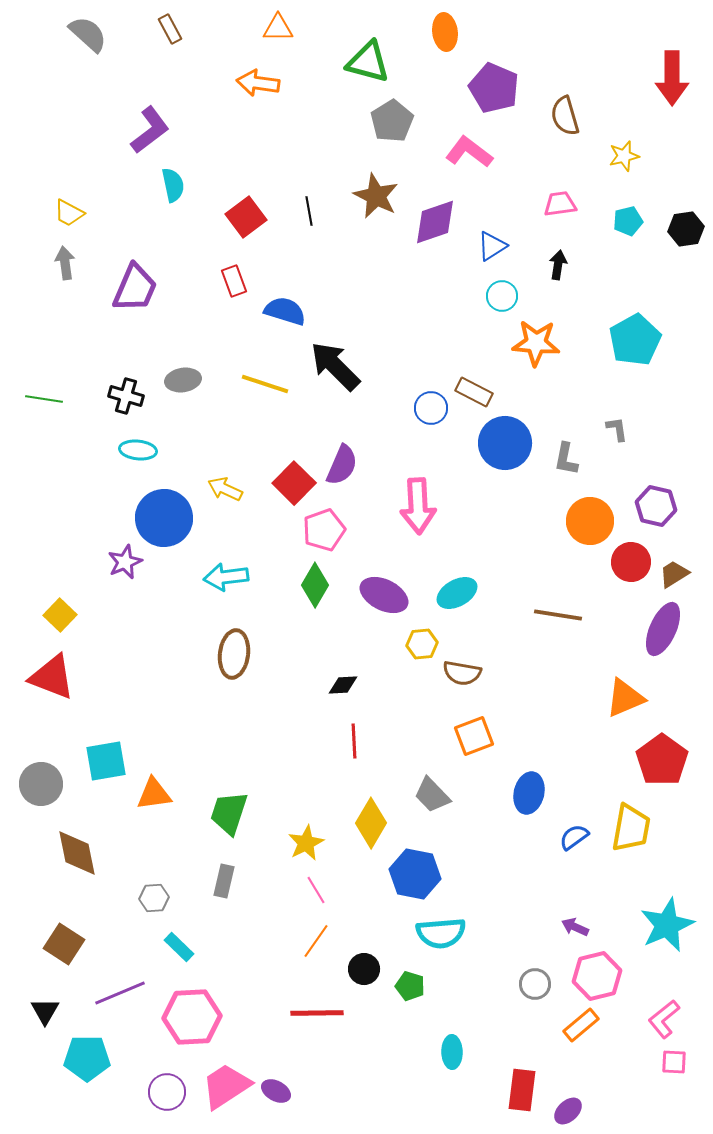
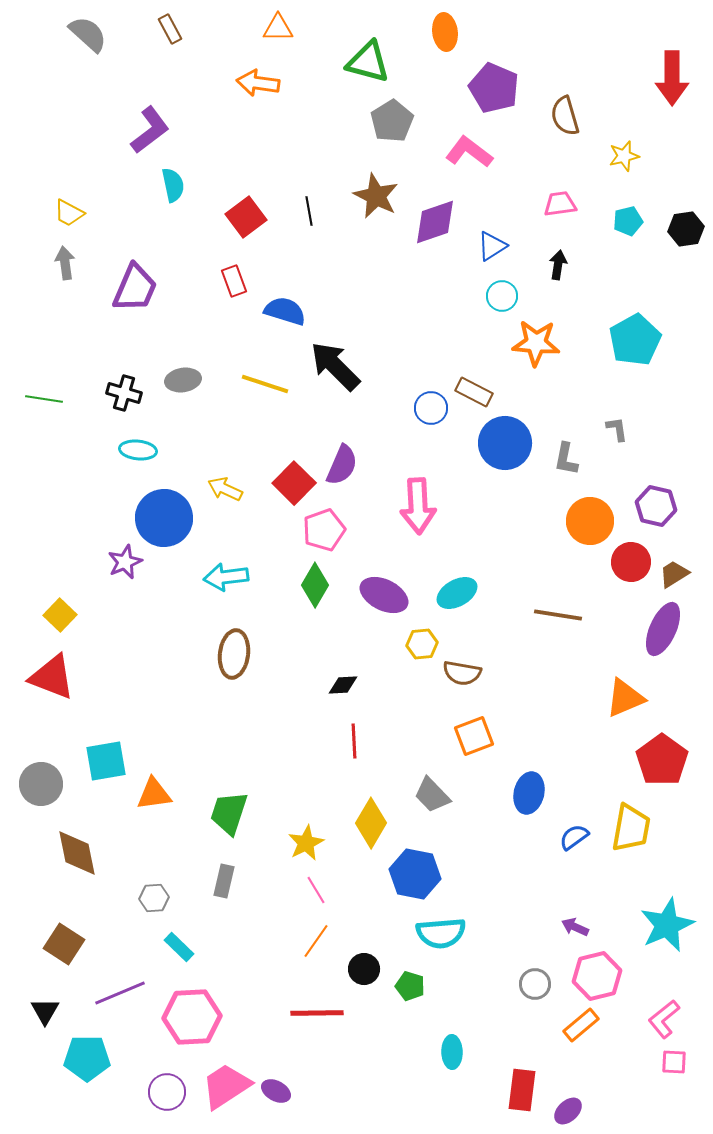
black cross at (126, 396): moved 2 px left, 3 px up
